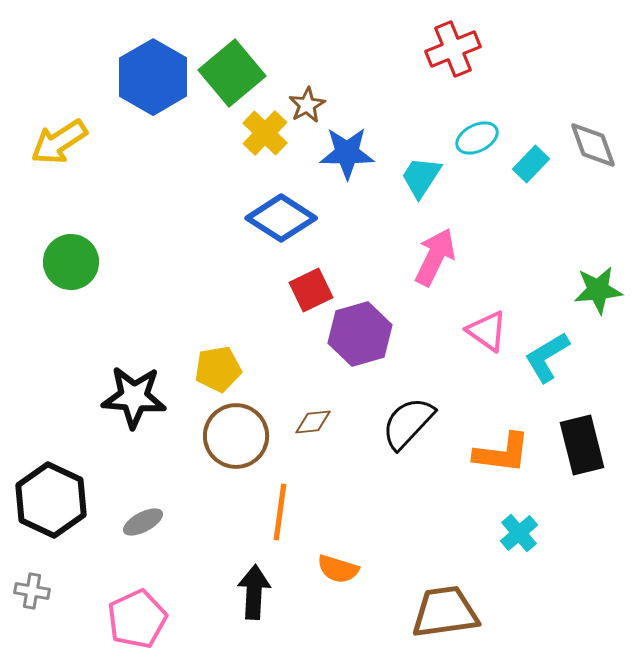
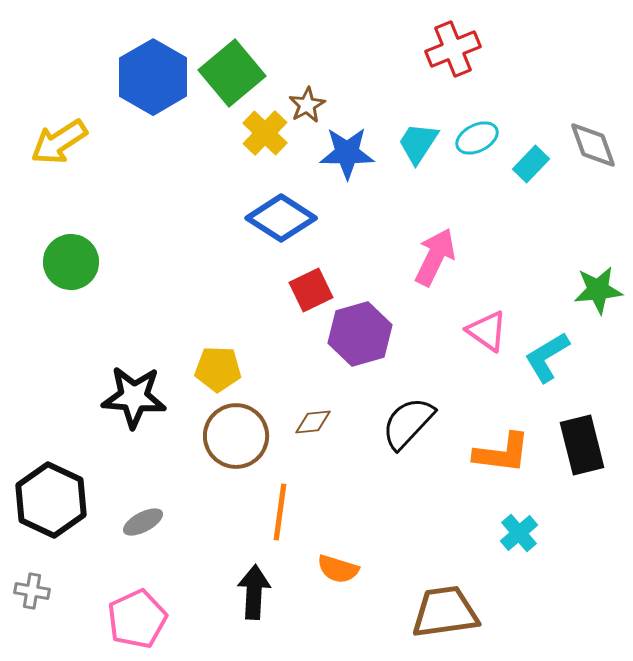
cyan trapezoid: moved 3 px left, 34 px up
yellow pentagon: rotated 12 degrees clockwise
